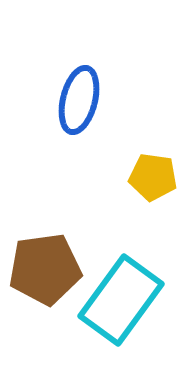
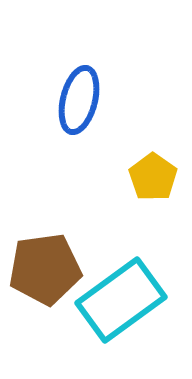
yellow pentagon: rotated 27 degrees clockwise
cyan rectangle: rotated 18 degrees clockwise
